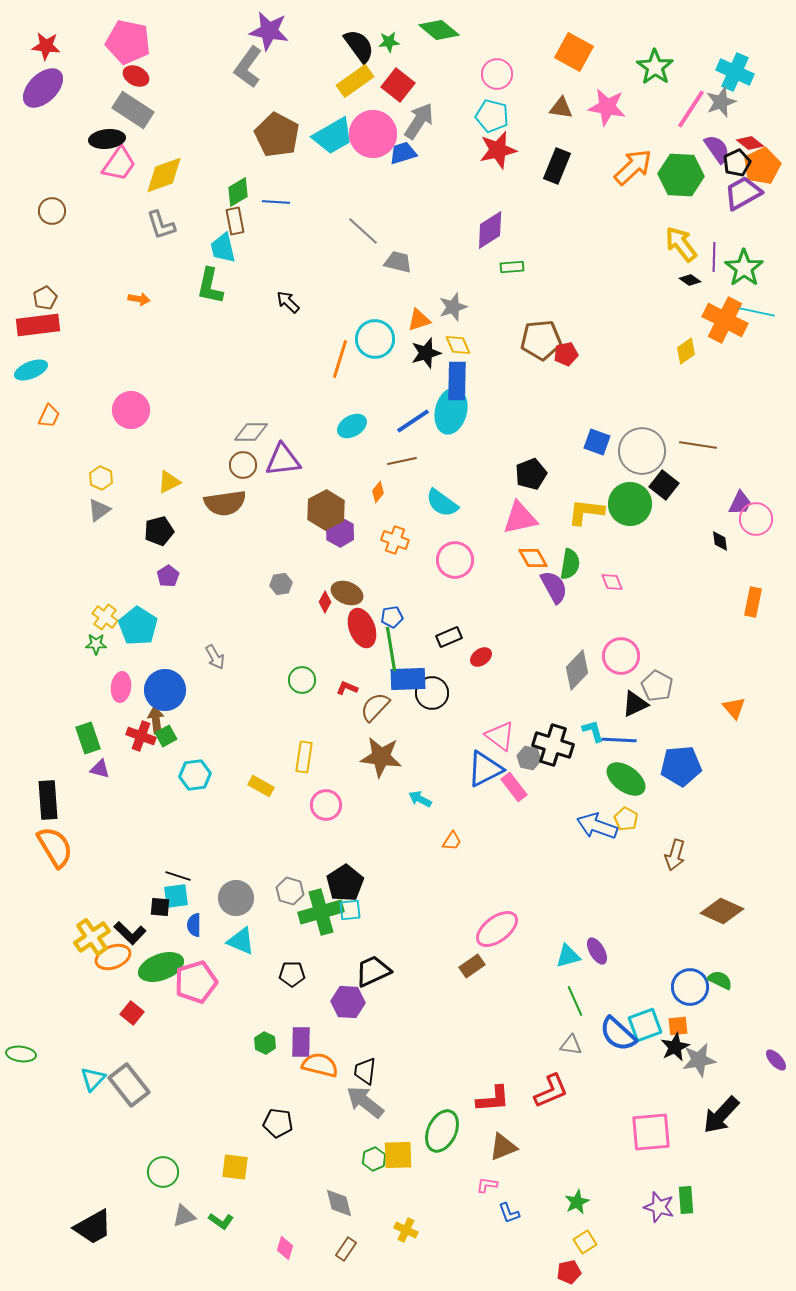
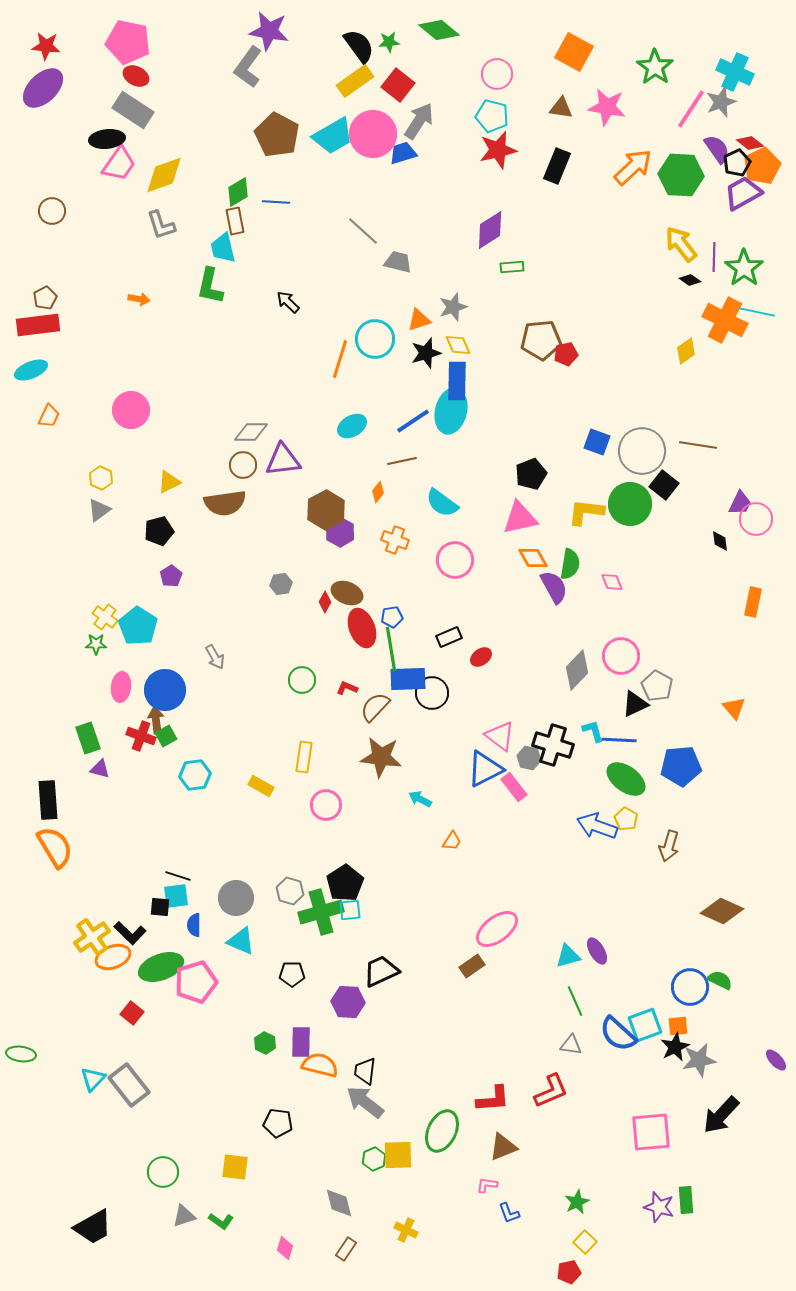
purple pentagon at (168, 576): moved 3 px right
brown arrow at (675, 855): moved 6 px left, 9 px up
black trapezoid at (373, 971): moved 8 px right
yellow square at (585, 1242): rotated 15 degrees counterclockwise
